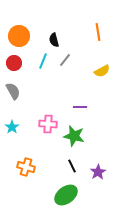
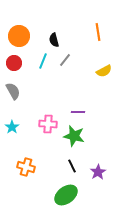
yellow semicircle: moved 2 px right
purple line: moved 2 px left, 5 px down
